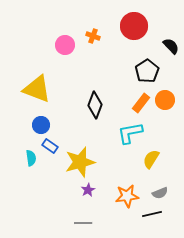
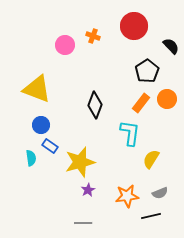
orange circle: moved 2 px right, 1 px up
cyan L-shape: rotated 108 degrees clockwise
black line: moved 1 px left, 2 px down
